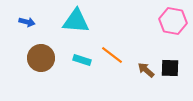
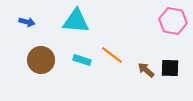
brown circle: moved 2 px down
